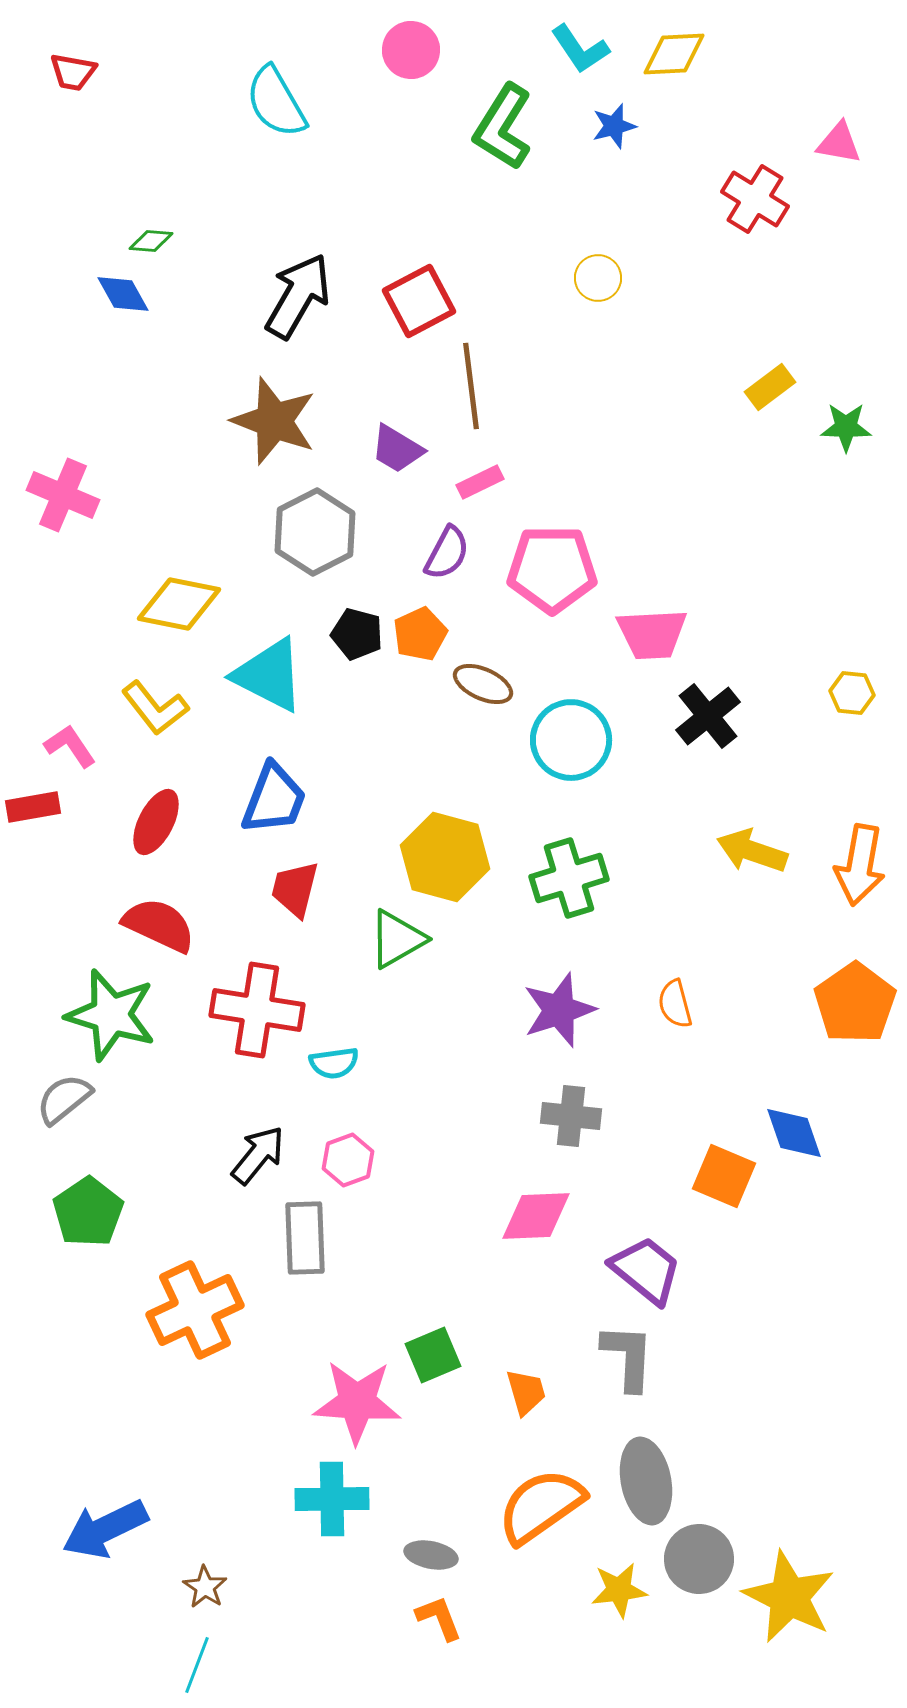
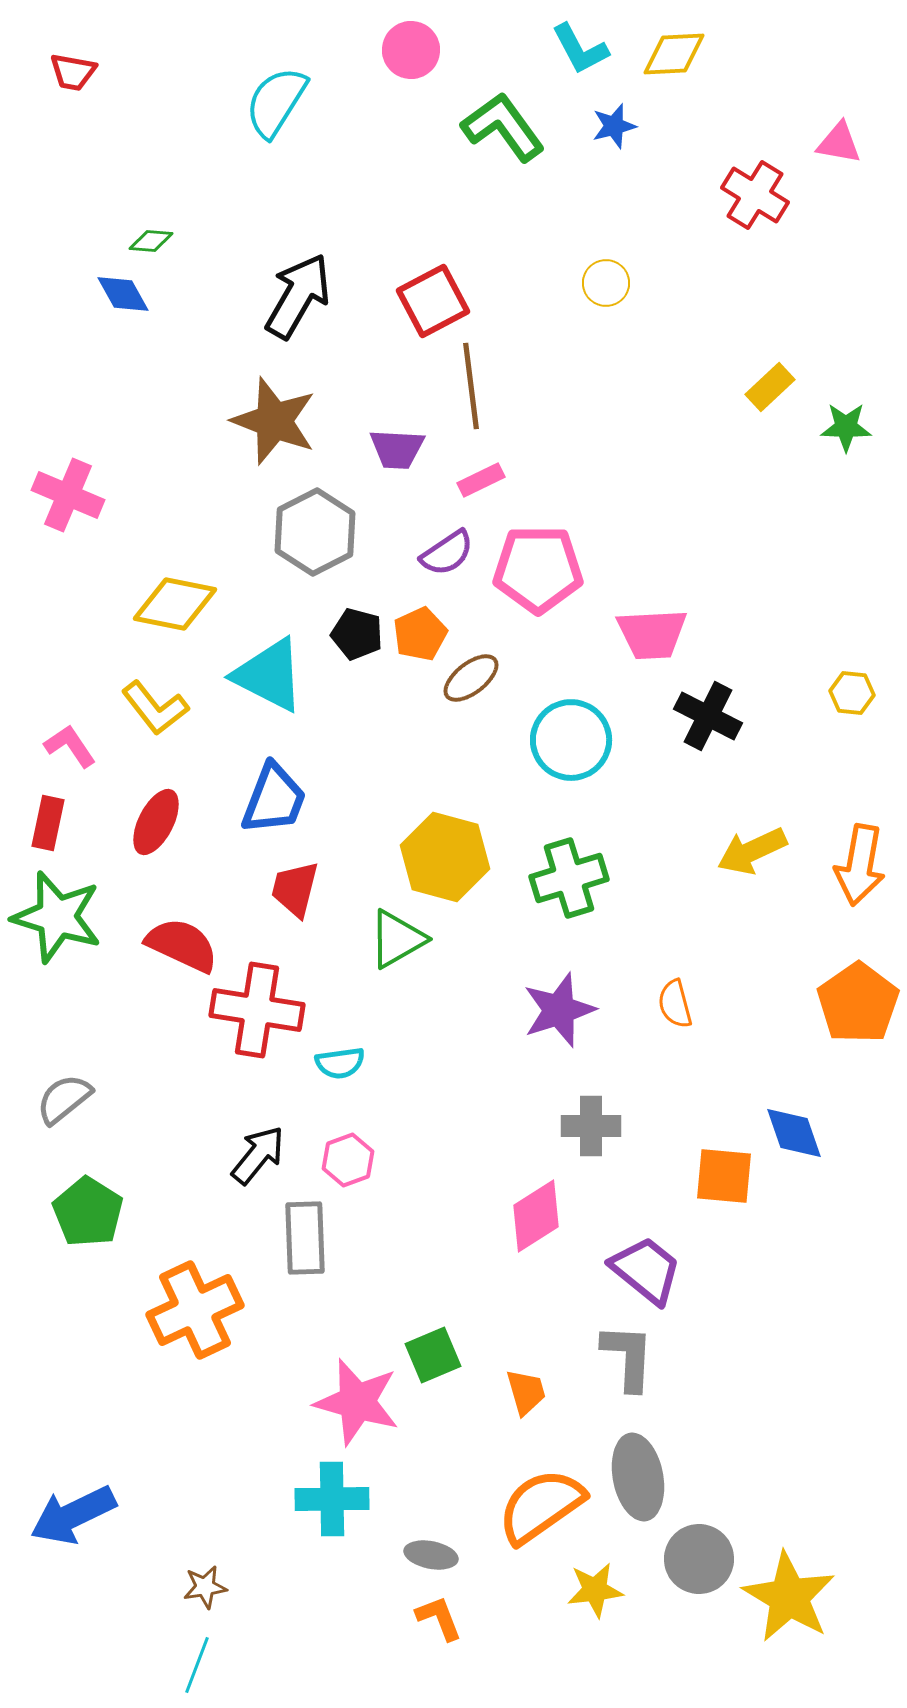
cyan L-shape at (580, 49): rotated 6 degrees clockwise
cyan semicircle at (276, 102): rotated 62 degrees clockwise
green L-shape at (503, 127): rotated 112 degrees clockwise
red cross at (755, 199): moved 4 px up
yellow circle at (598, 278): moved 8 px right, 5 px down
red square at (419, 301): moved 14 px right
yellow rectangle at (770, 387): rotated 6 degrees counterclockwise
purple trapezoid at (397, 449): rotated 28 degrees counterclockwise
pink rectangle at (480, 482): moved 1 px right, 2 px up
pink cross at (63, 495): moved 5 px right
purple semicircle at (447, 553): rotated 28 degrees clockwise
pink pentagon at (552, 569): moved 14 px left
yellow diamond at (179, 604): moved 4 px left
brown ellipse at (483, 684): moved 12 px left, 6 px up; rotated 62 degrees counterclockwise
black cross at (708, 716): rotated 24 degrees counterclockwise
red rectangle at (33, 807): moved 15 px right, 16 px down; rotated 68 degrees counterclockwise
yellow arrow at (752, 851): rotated 44 degrees counterclockwise
red semicircle at (159, 925): moved 23 px right, 20 px down
orange pentagon at (855, 1003): moved 3 px right
green star at (111, 1015): moved 54 px left, 98 px up
cyan semicircle at (334, 1063): moved 6 px right
gray cross at (571, 1116): moved 20 px right, 10 px down; rotated 6 degrees counterclockwise
orange square at (724, 1176): rotated 18 degrees counterclockwise
green pentagon at (88, 1212): rotated 6 degrees counterclockwise
pink diamond at (536, 1216): rotated 30 degrees counterclockwise
pink star at (357, 1402): rotated 12 degrees clockwise
gray ellipse at (646, 1481): moved 8 px left, 4 px up
blue arrow at (105, 1529): moved 32 px left, 14 px up
brown star at (205, 1587): rotated 30 degrees clockwise
yellow star at (619, 1590): moved 24 px left
yellow star at (789, 1597): rotated 4 degrees clockwise
